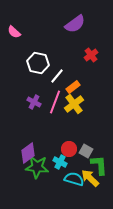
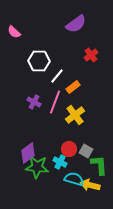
purple semicircle: moved 1 px right
white hexagon: moved 1 px right, 2 px up; rotated 10 degrees counterclockwise
yellow cross: moved 1 px right, 11 px down
yellow arrow: moved 7 px down; rotated 30 degrees counterclockwise
